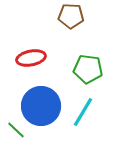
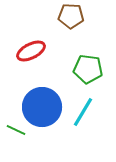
red ellipse: moved 7 px up; rotated 16 degrees counterclockwise
blue circle: moved 1 px right, 1 px down
green line: rotated 18 degrees counterclockwise
